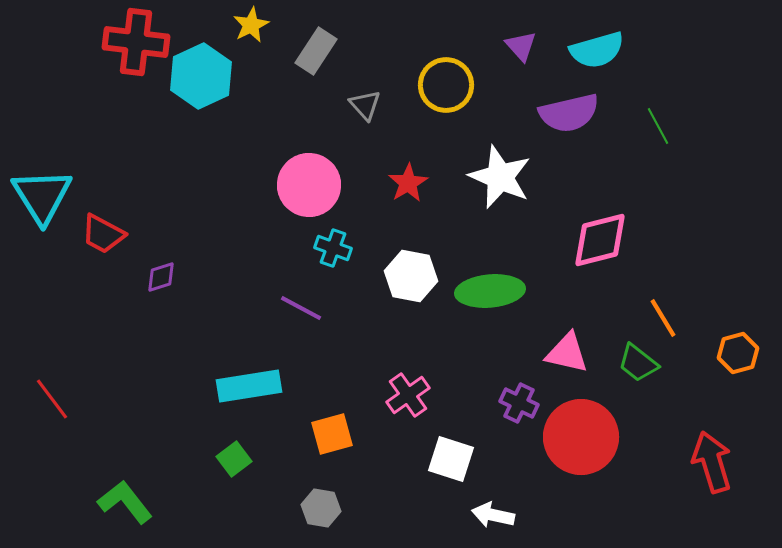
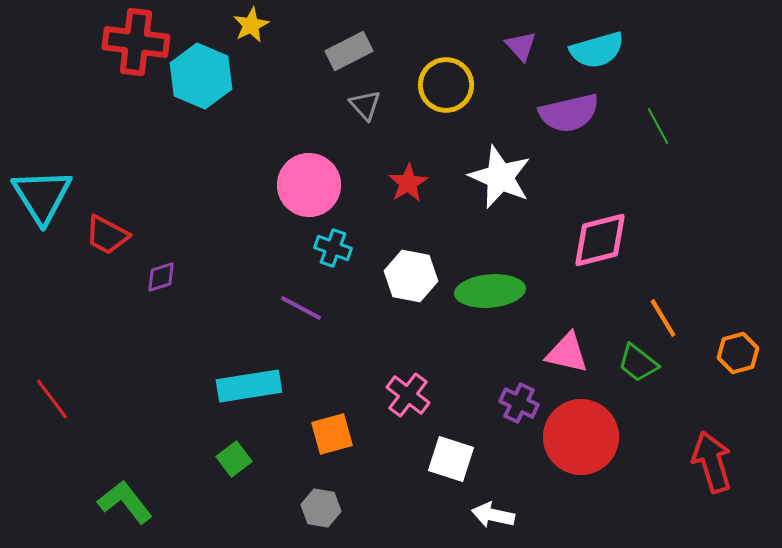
gray rectangle: moved 33 px right; rotated 30 degrees clockwise
cyan hexagon: rotated 12 degrees counterclockwise
red trapezoid: moved 4 px right, 1 px down
pink cross: rotated 18 degrees counterclockwise
